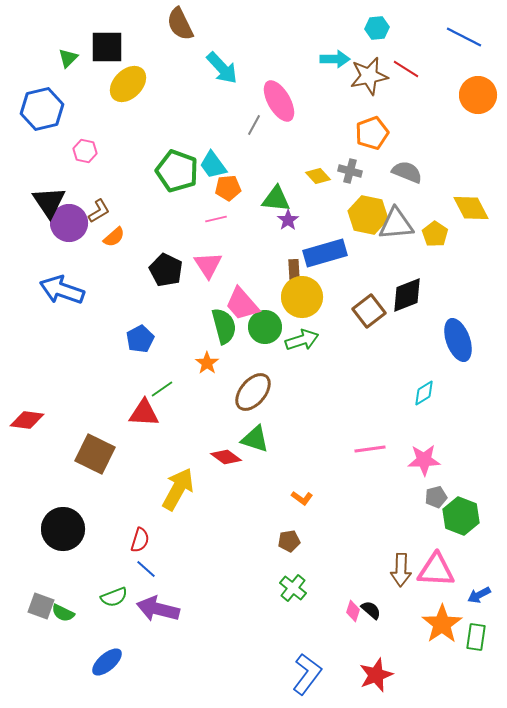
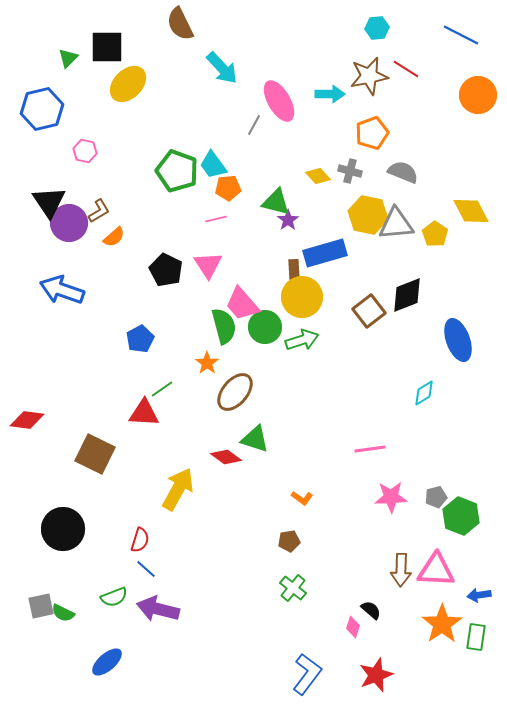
blue line at (464, 37): moved 3 px left, 2 px up
cyan arrow at (335, 59): moved 5 px left, 35 px down
gray semicircle at (407, 172): moved 4 px left
green triangle at (276, 199): moved 3 px down; rotated 8 degrees clockwise
yellow diamond at (471, 208): moved 3 px down
brown ellipse at (253, 392): moved 18 px left
pink star at (424, 460): moved 33 px left, 37 px down
blue arrow at (479, 595): rotated 20 degrees clockwise
gray square at (41, 606): rotated 32 degrees counterclockwise
pink diamond at (353, 611): moved 16 px down
